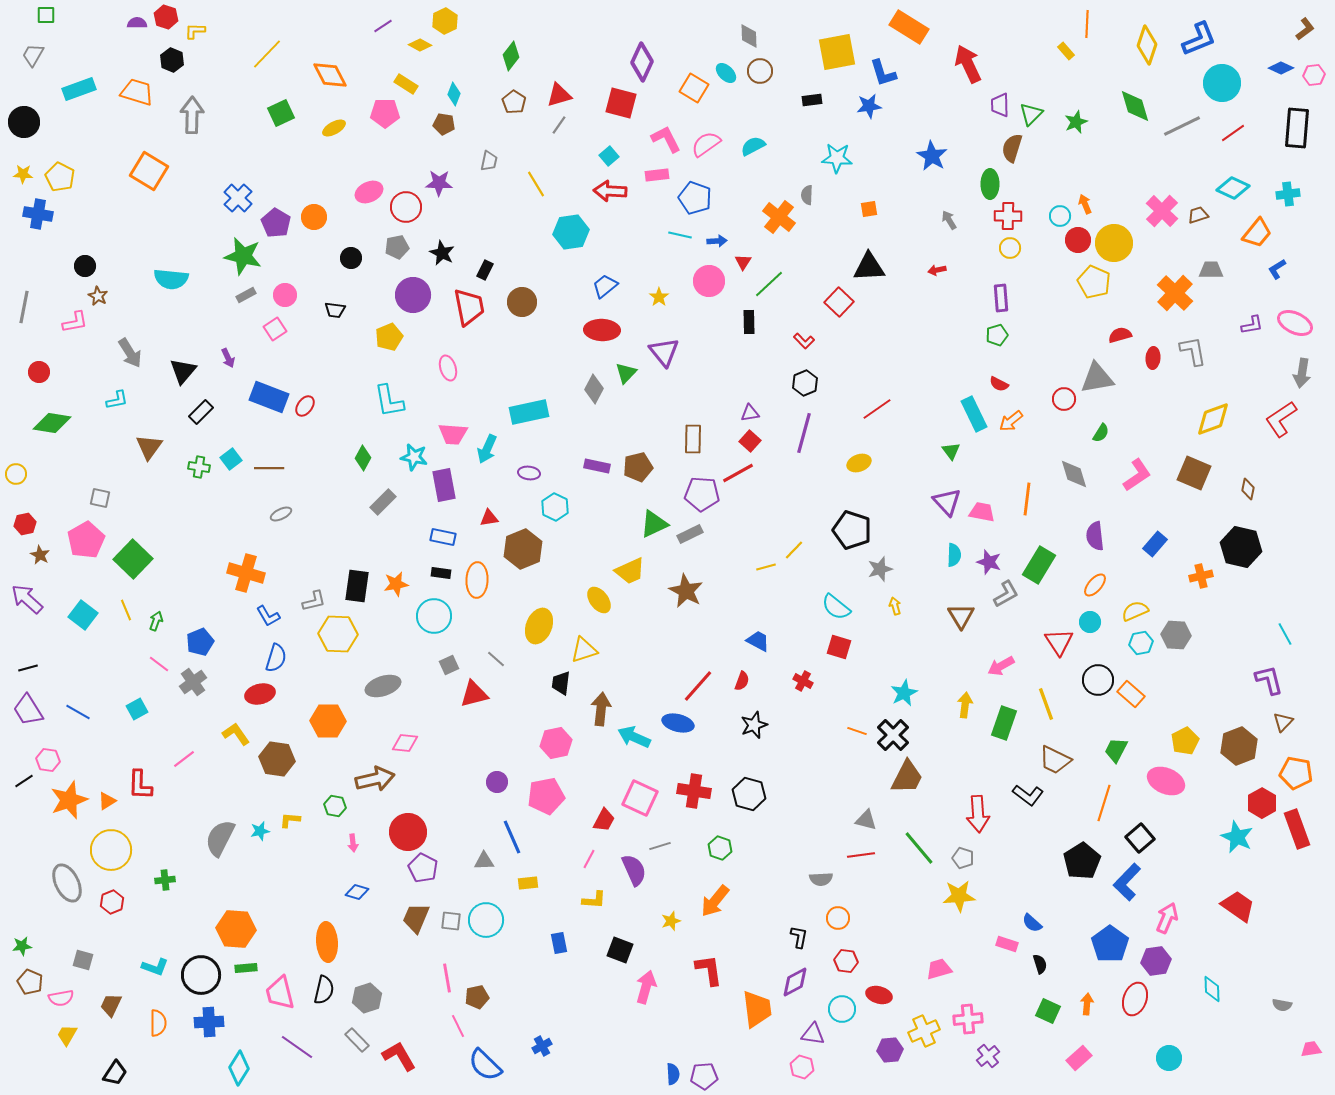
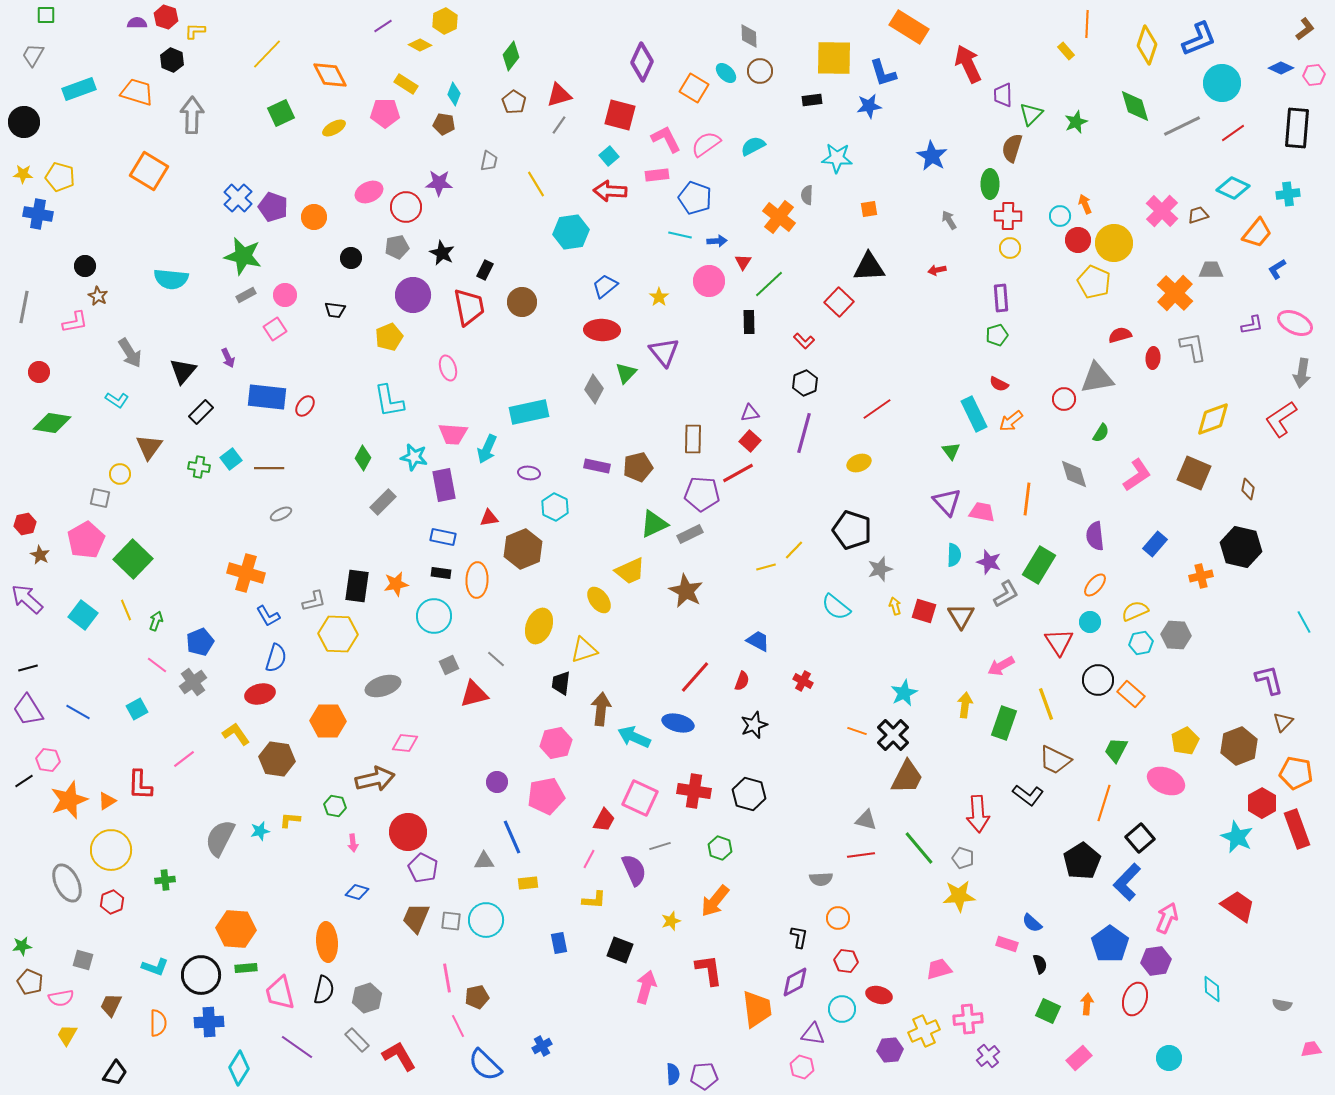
yellow square at (837, 52): moved 3 px left, 6 px down; rotated 12 degrees clockwise
red square at (621, 103): moved 1 px left, 12 px down
purple trapezoid at (1000, 105): moved 3 px right, 10 px up
yellow pentagon at (60, 177): rotated 12 degrees counterclockwise
purple pentagon at (276, 223): moved 3 px left, 16 px up; rotated 12 degrees counterclockwise
gray L-shape at (1193, 351): moved 4 px up
blue rectangle at (269, 397): moved 2 px left; rotated 15 degrees counterclockwise
cyan L-shape at (117, 400): rotated 45 degrees clockwise
yellow circle at (16, 474): moved 104 px right
cyan line at (1285, 634): moved 19 px right, 12 px up
red square at (839, 647): moved 85 px right, 36 px up
pink line at (159, 664): moved 2 px left, 1 px down
red line at (698, 686): moved 3 px left, 9 px up
